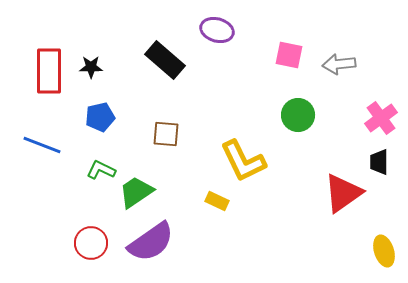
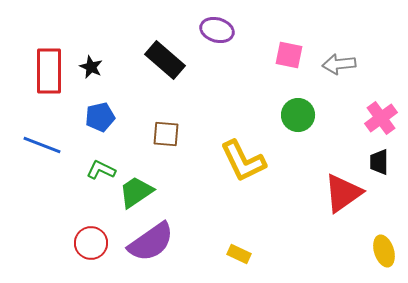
black star: rotated 25 degrees clockwise
yellow rectangle: moved 22 px right, 53 px down
